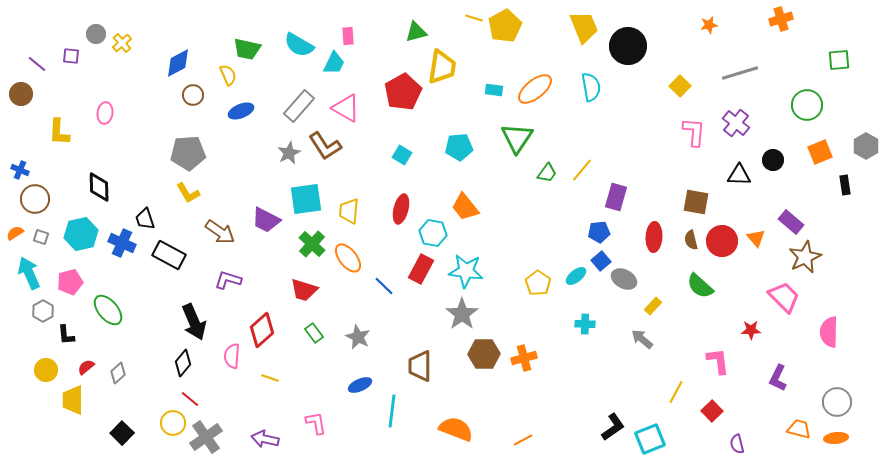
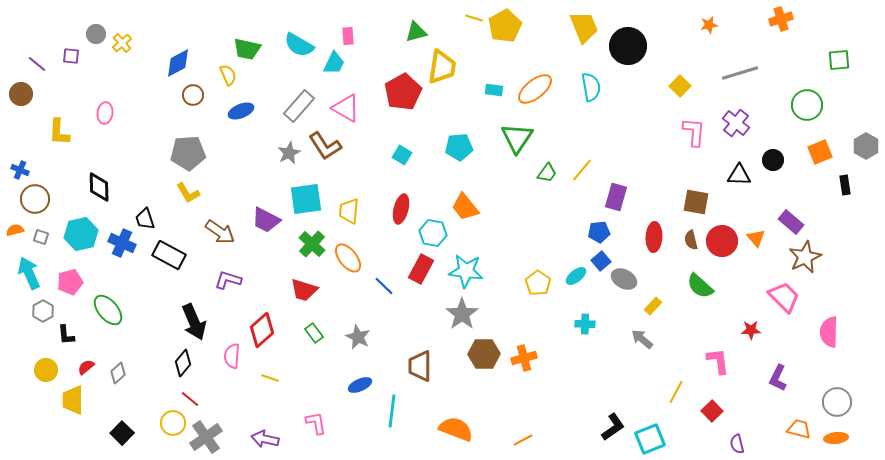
orange semicircle at (15, 233): moved 3 px up; rotated 18 degrees clockwise
